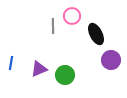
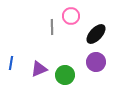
pink circle: moved 1 px left
gray line: moved 1 px left, 1 px down
black ellipse: rotated 70 degrees clockwise
purple circle: moved 15 px left, 2 px down
